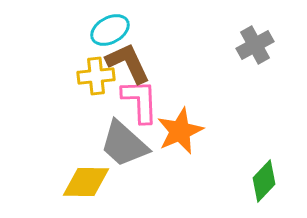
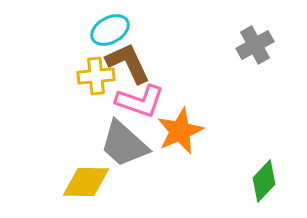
pink L-shape: rotated 111 degrees clockwise
